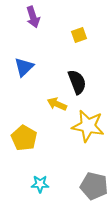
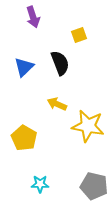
black semicircle: moved 17 px left, 19 px up
